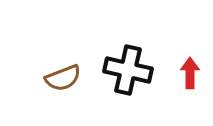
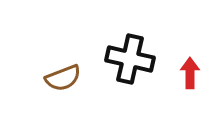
black cross: moved 2 px right, 11 px up
